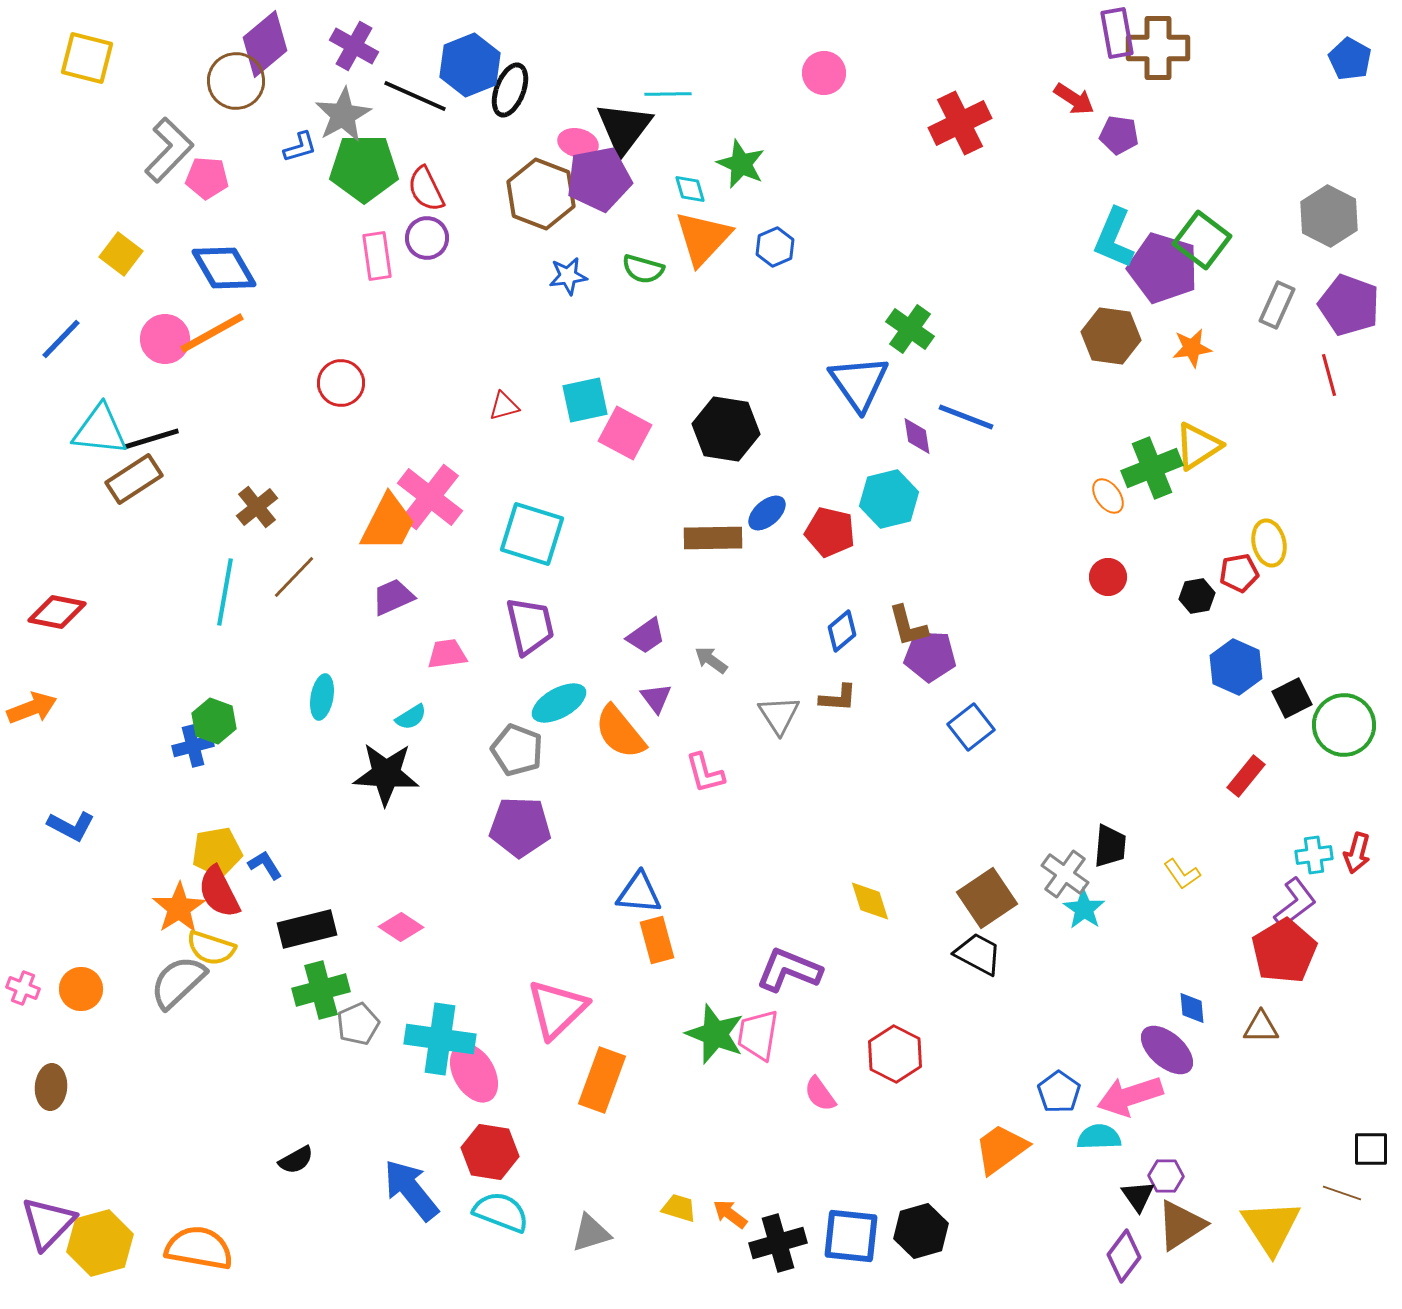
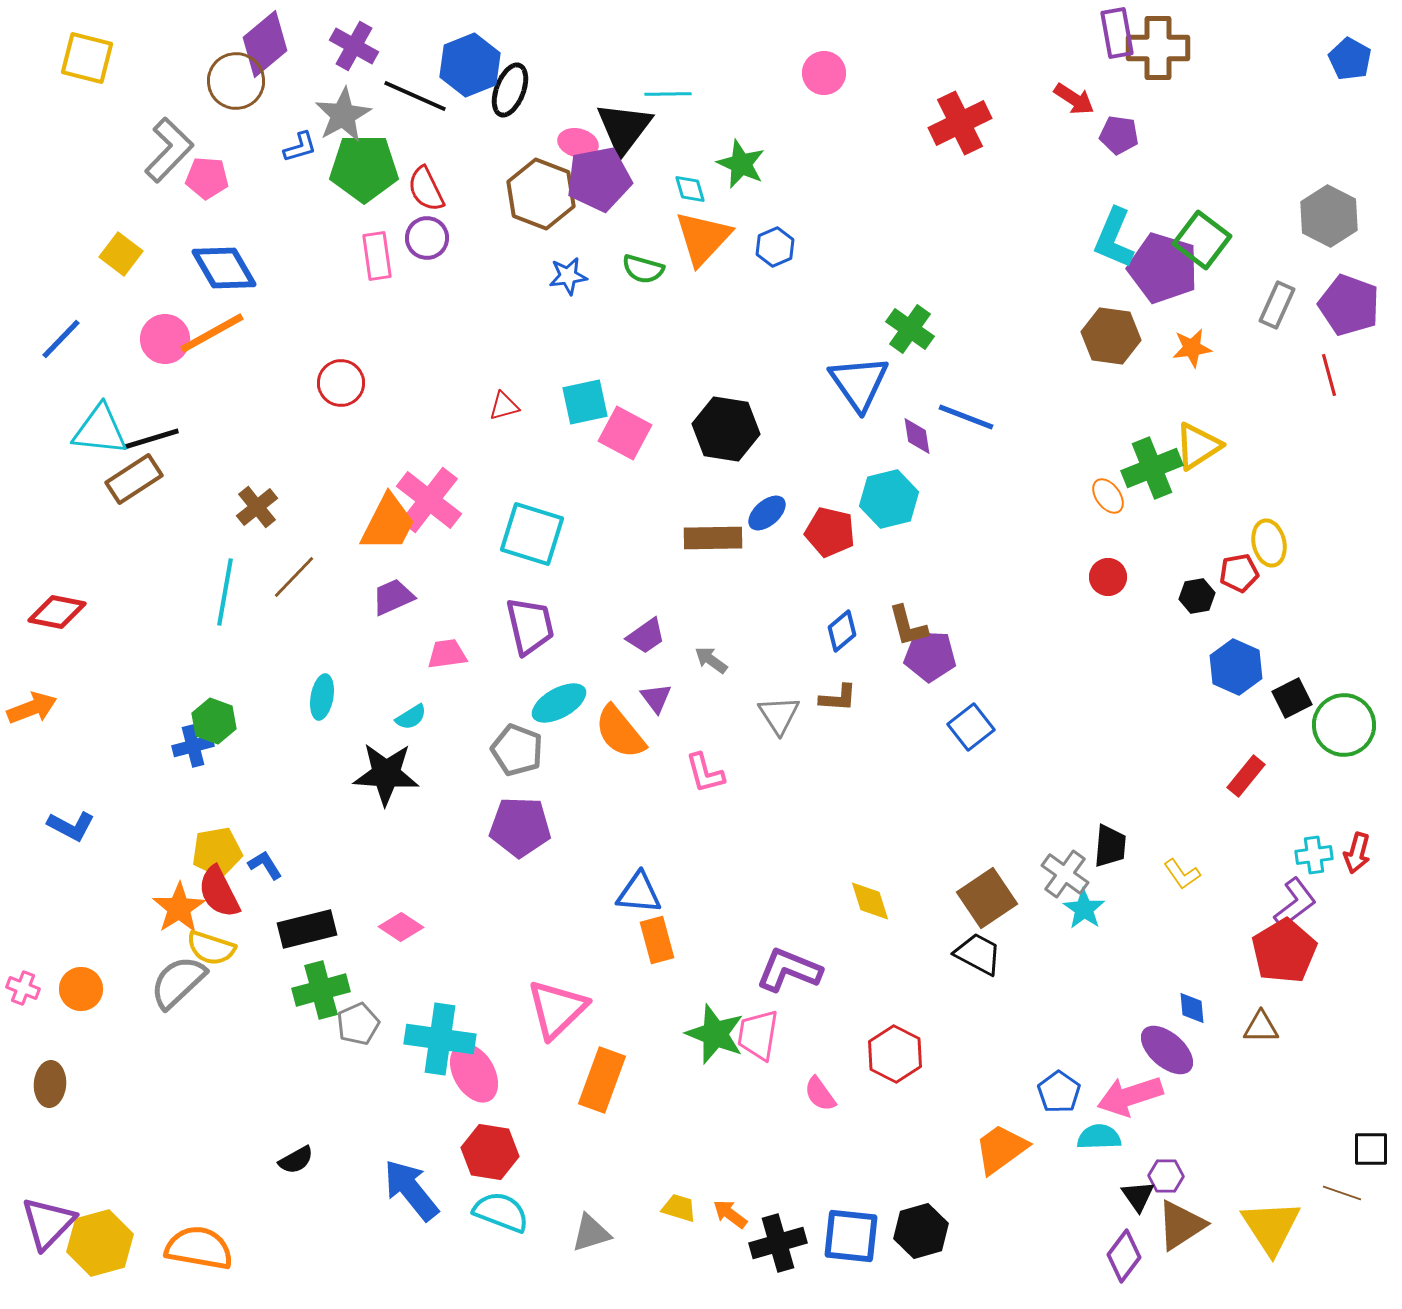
cyan square at (585, 400): moved 2 px down
pink cross at (430, 497): moved 1 px left, 3 px down
brown ellipse at (51, 1087): moved 1 px left, 3 px up
